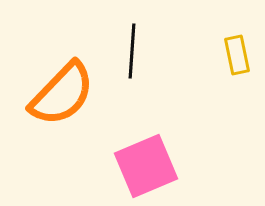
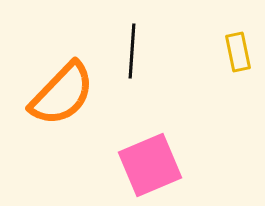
yellow rectangle: moved 1 px right, 3 px up
pink square: moved 4 px right, 1 px up
